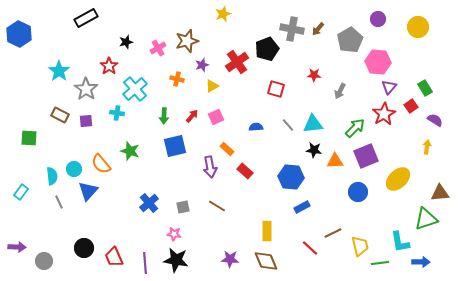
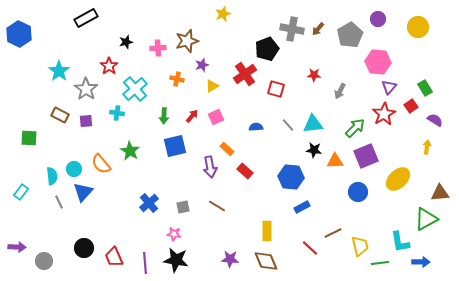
gray pentagon at (350, 40): moved 5 px up
pink cross at (158, 48): rotated 28 degrees clockwise
red cross at (237, 62): moved 8 px right, 12 px down
green star at (130, 151): rotated 12 degrees clockwise
blue triangle at (88, 191): moved 5 px left, 1 px down
green triangle at (426, 219): rotated 10 degrees counterclockwise
